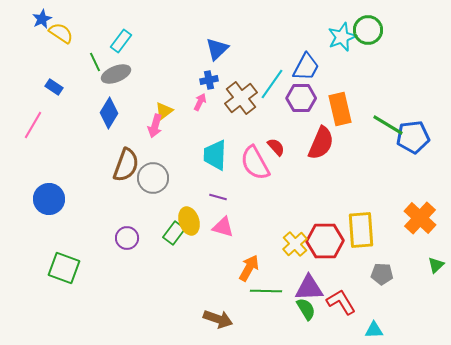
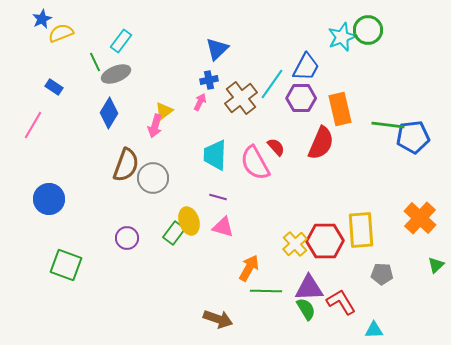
yellow semicircle at (61, 33): rotated 55 degrees counterclockwise
green line at (388, 125): rotated 24 degrees counterclockwise
green square at (64, 268): moved 2 px right, 3 px up
